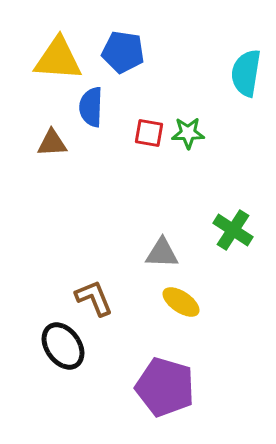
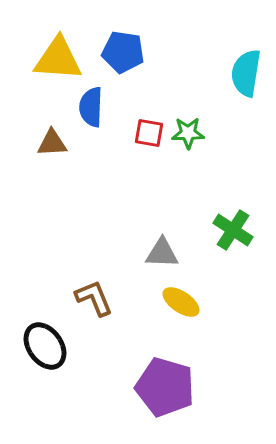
black ellipse: moved 18 px left
